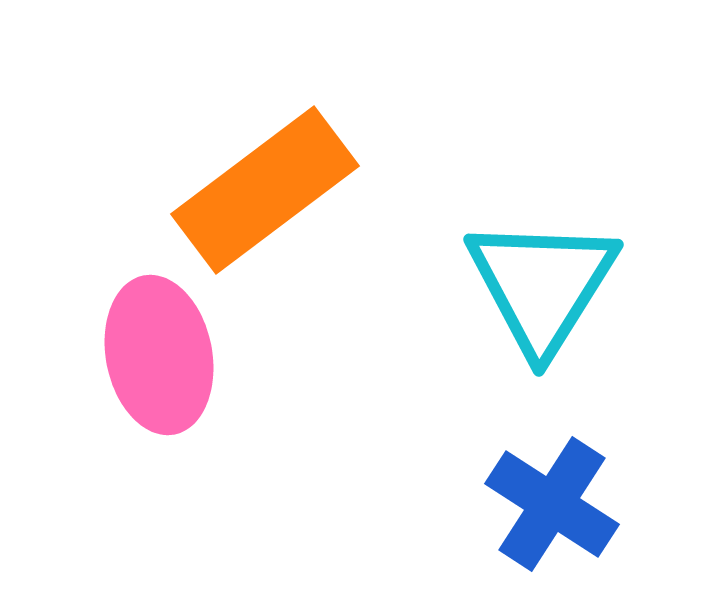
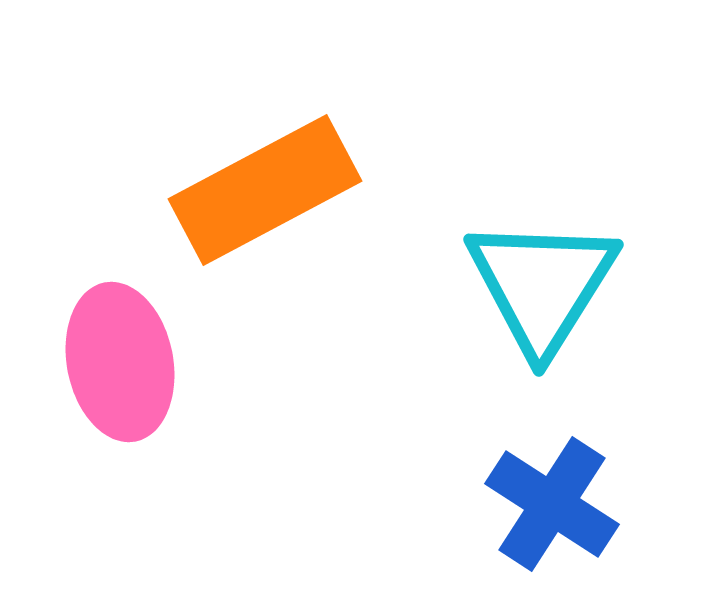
orange rectangle: rotated 9 degrees clockwise
pink ellipse: moved 39 px left, 7 px down
